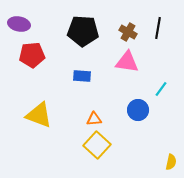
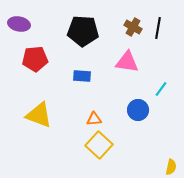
brown cross: moved 5 px right, 5 px up
red pentagon: moved 3 px right, 4 px down
yellow square: moved 2 px right
yellow semicircle: moved 5 px down
